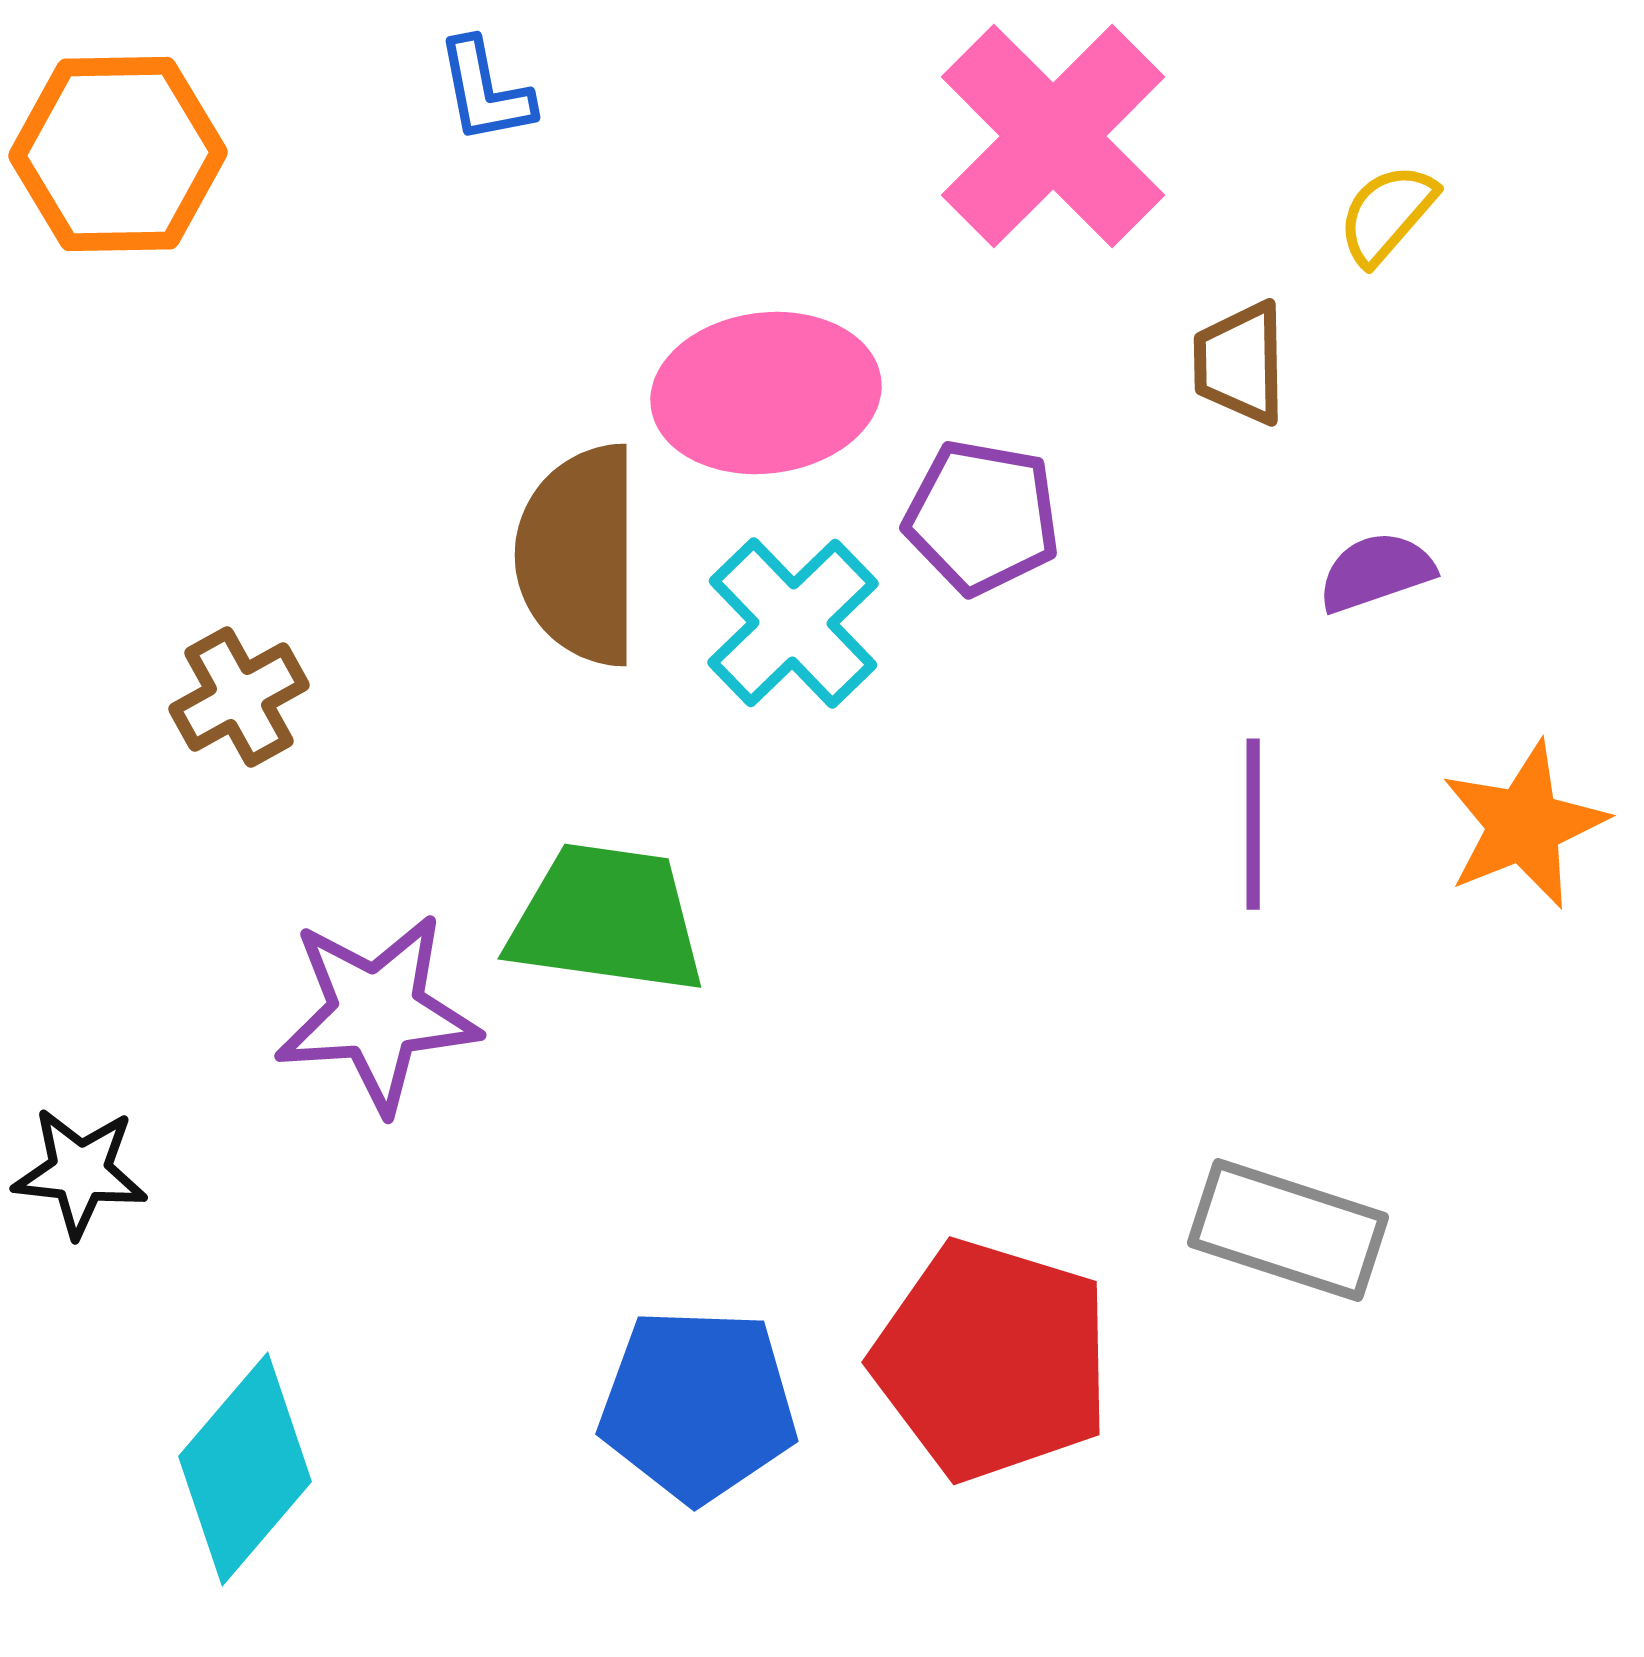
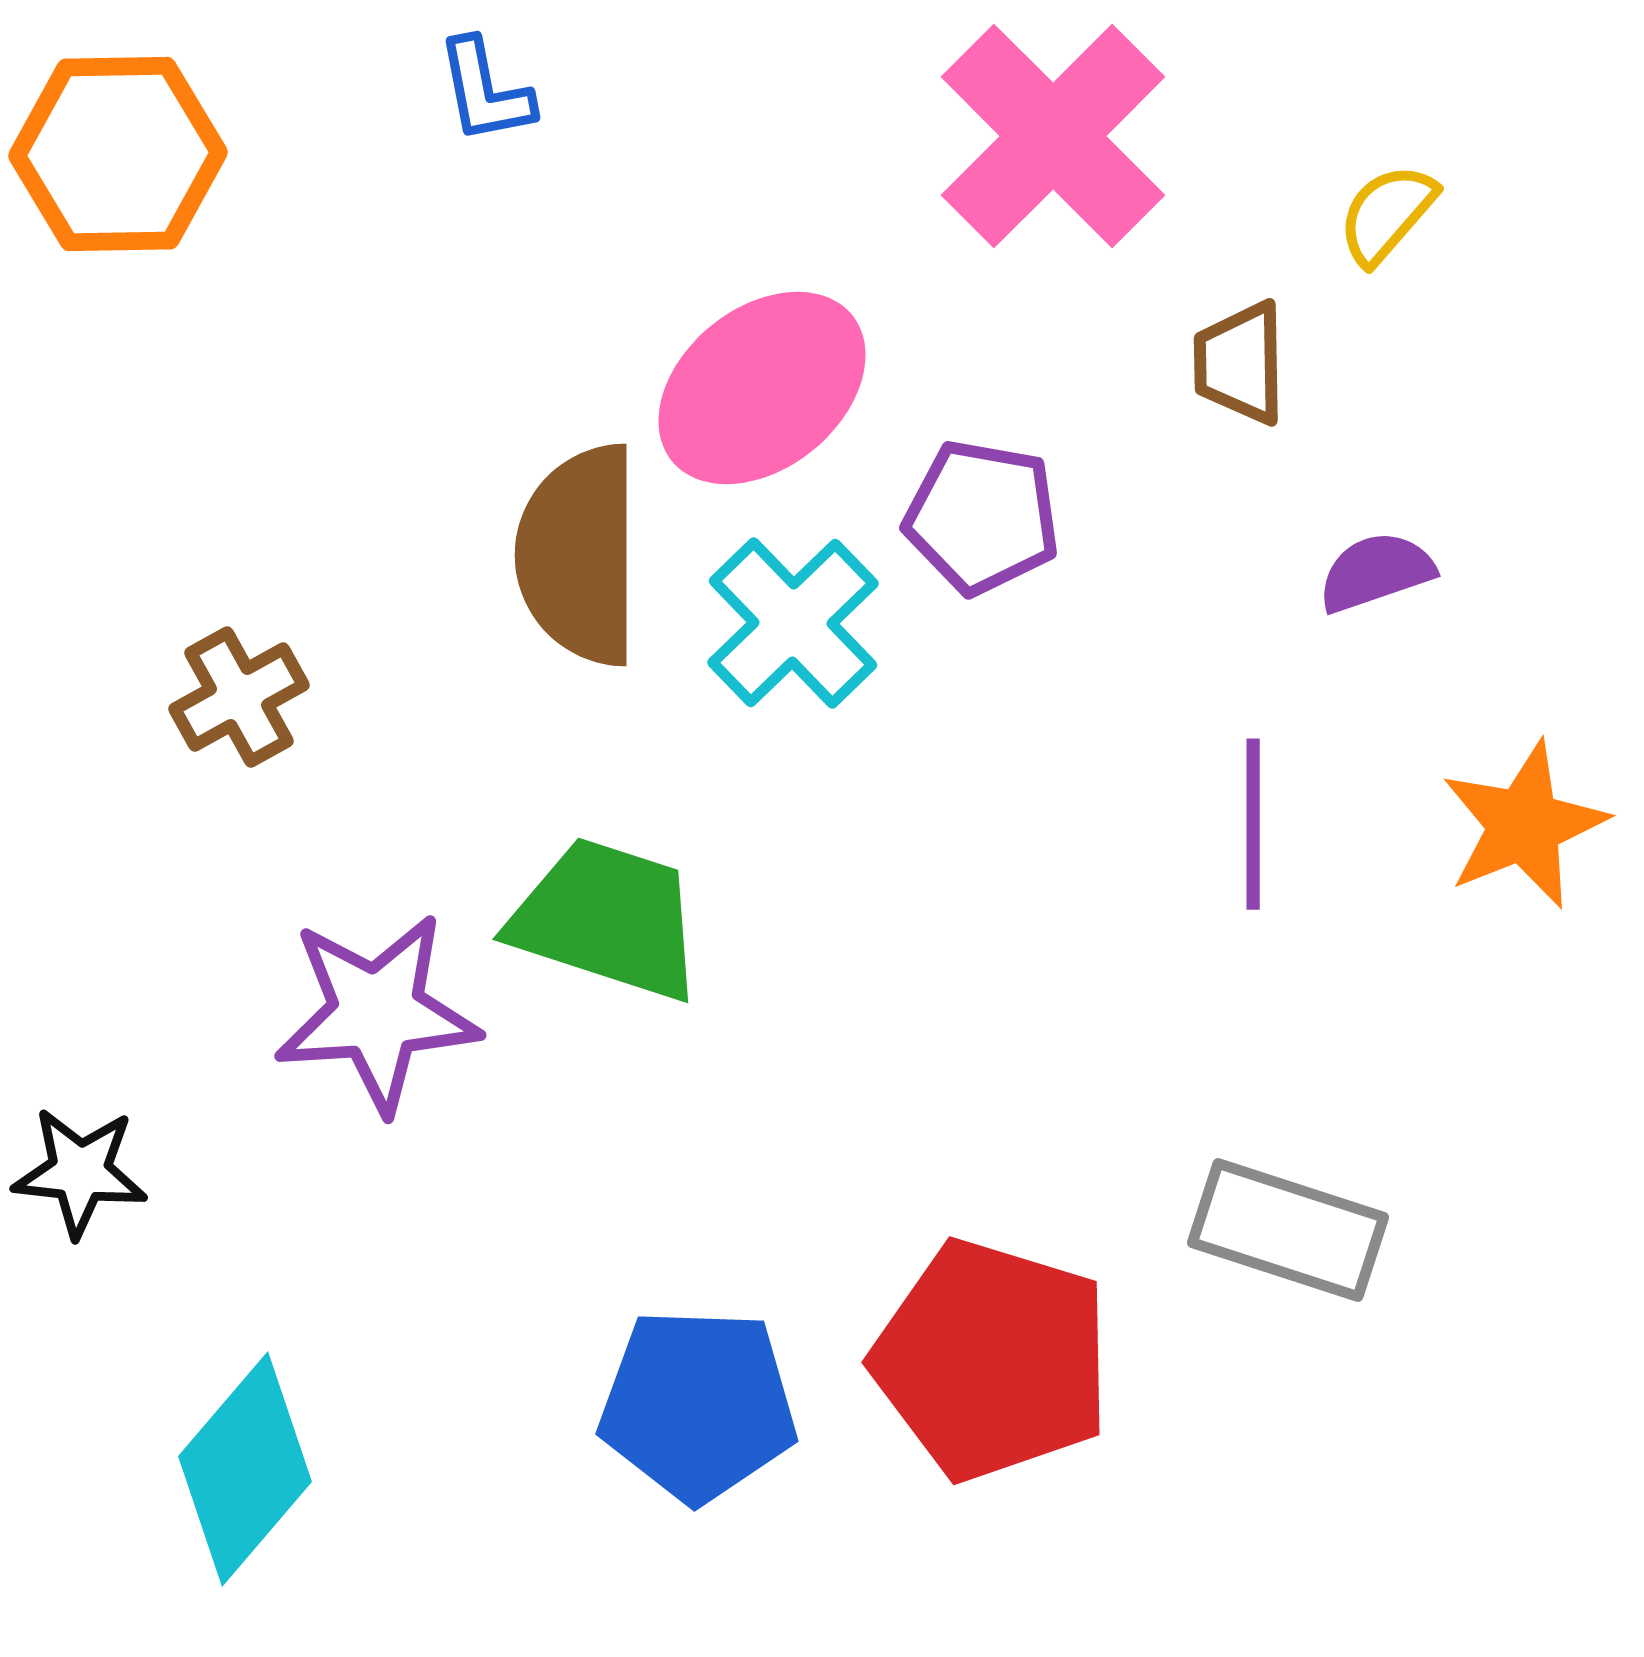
pink ellipse: moved 4 px left, 5 px up; rotated 32 degrees counterclockwise
green trapezoid: rotated 10 degrees clockwise
